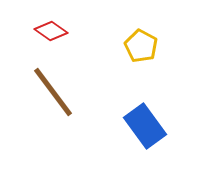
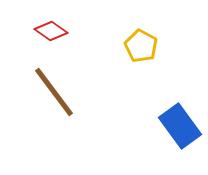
brown line: moved 1 px right
blue rectangle: moved 35 px right
